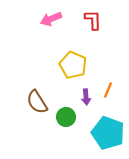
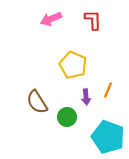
green circle: moved 1 px right
cyan pentagon: moved 4 px down
